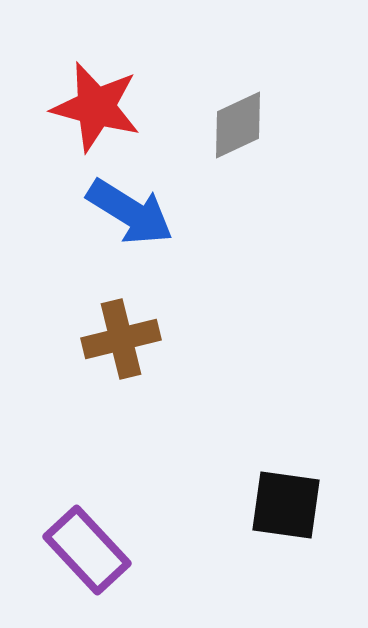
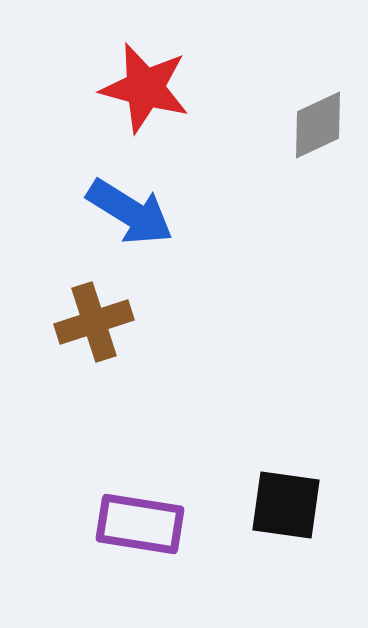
red star: moved 49 px right, 19 px up
gray diamond: moved 80 px right
brown cross: moved 27 px left, 17 px up; rotated 4 degrees counterclockwise
purple rectangle: moved 53 px right, 26 px up; rotated 38 degrees counterclockwise
